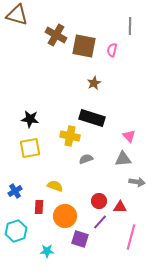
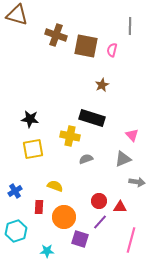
brown cross: rotated 10 degrees counterclockwise
brown square: moved 2 px right
brown star: moved 8 px right, 2 px down
pink triangle: moved 3 px right, 1 px up
yellow square: moved 3 px right, 1 px down
gray triangle: rotated 18 degrees counterclockwise
orange circle: moved 1 px left, 1 px down
pink line: moved 3 px down
